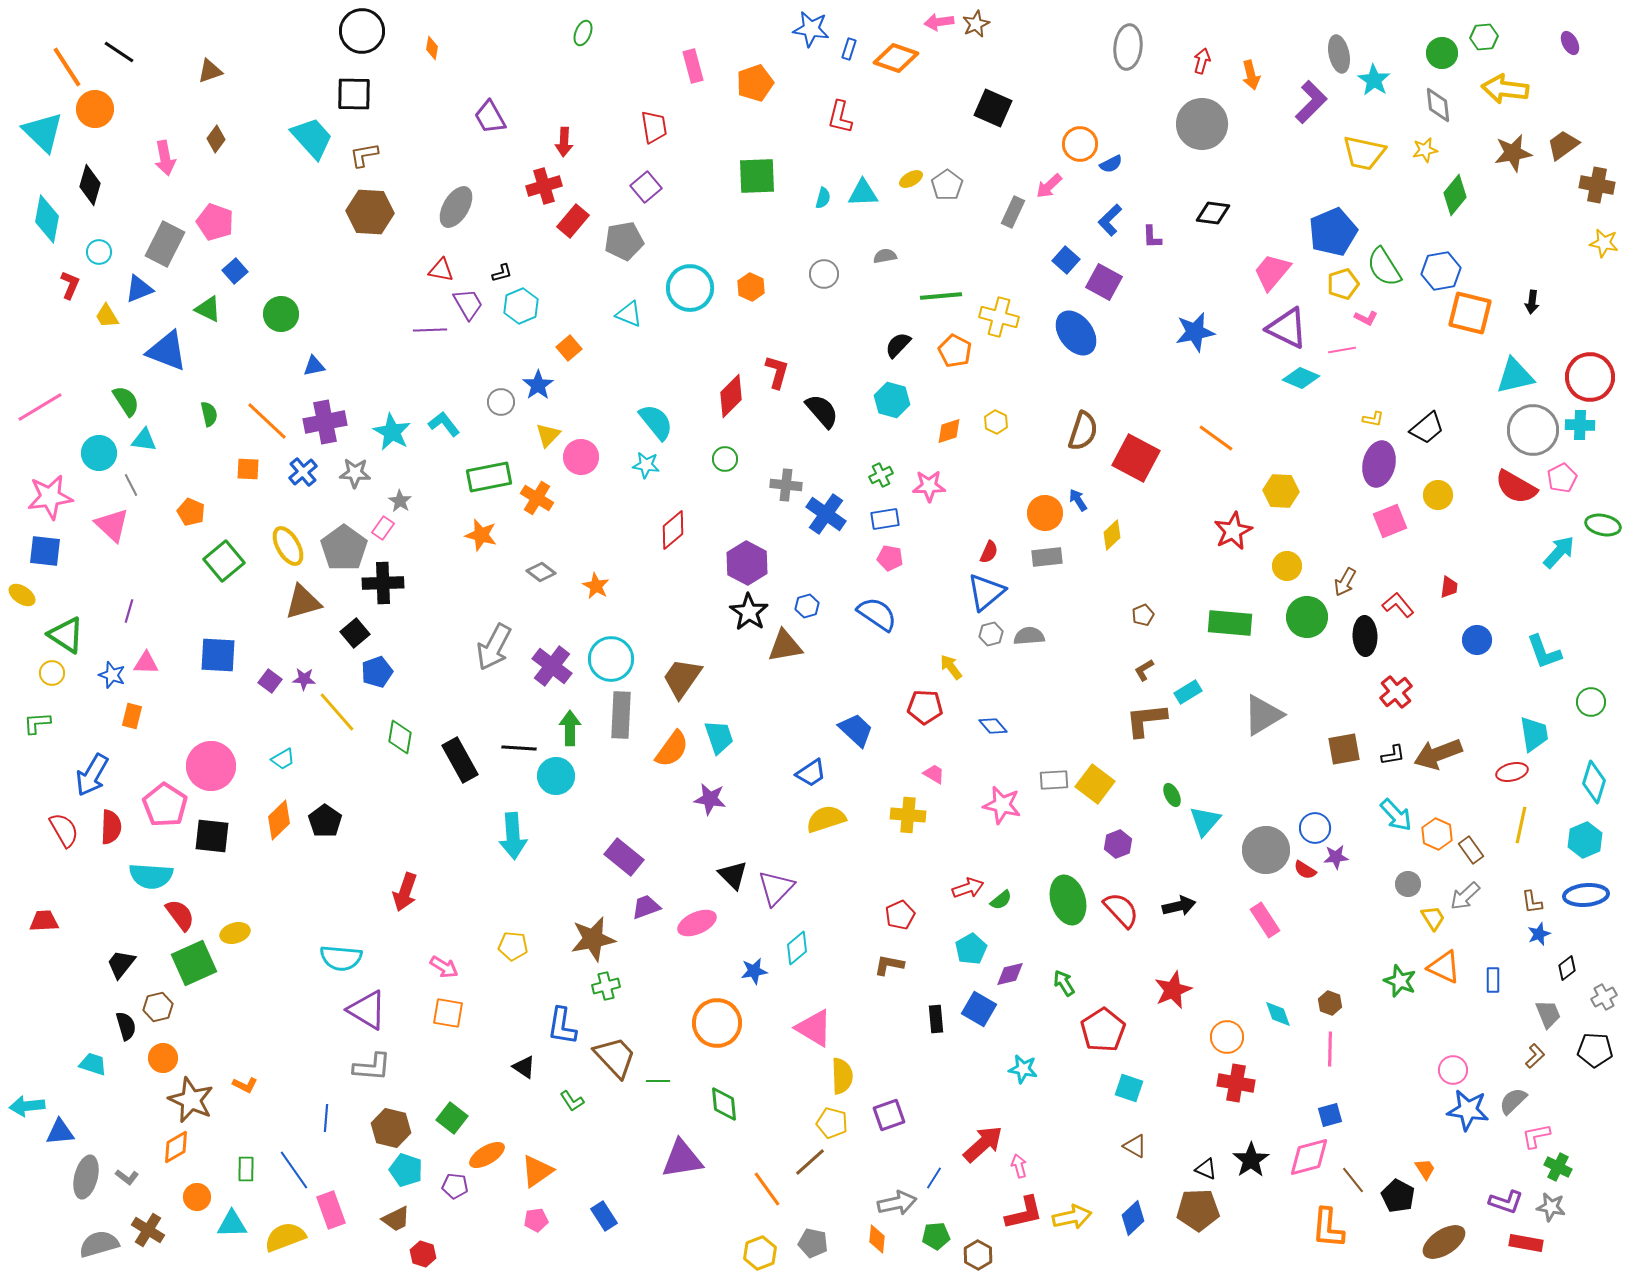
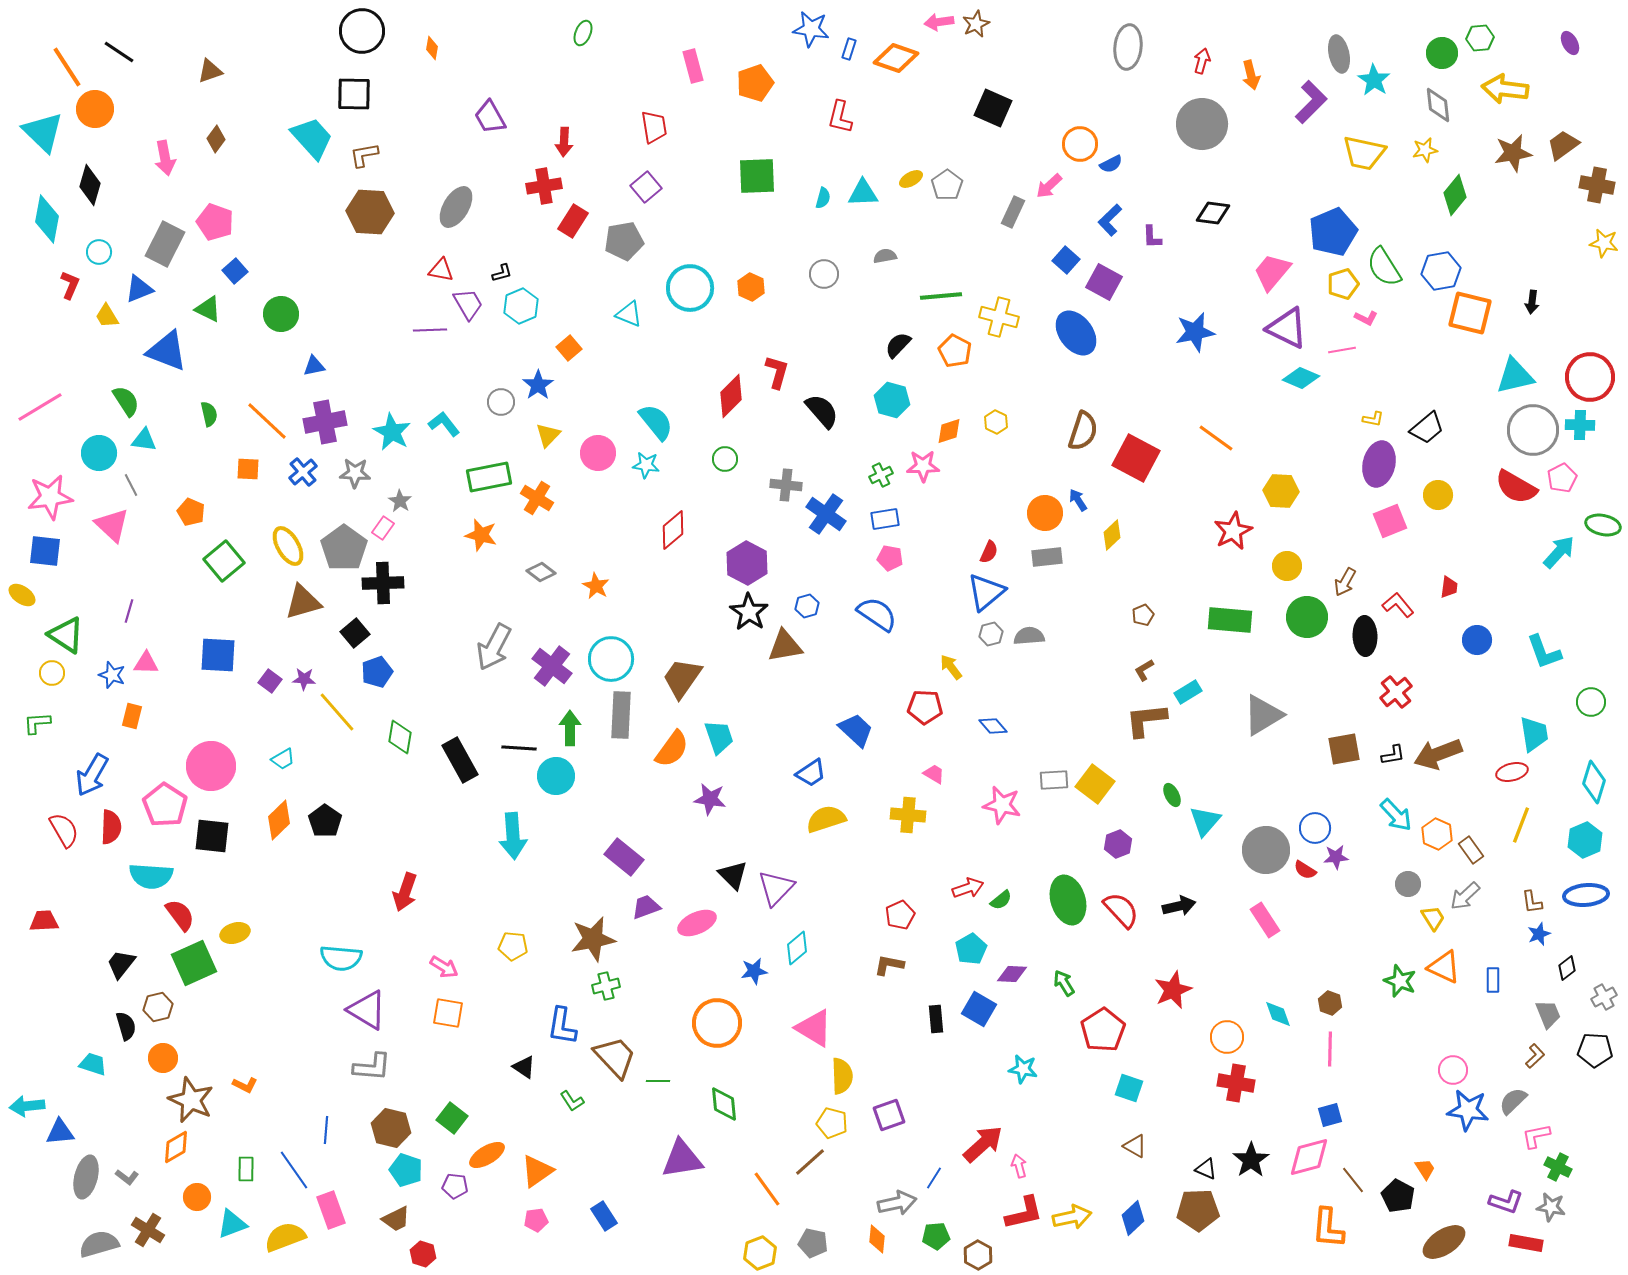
green hexagon at (1484, 37): moved 4 px left, 1 px down
red cross at (544, 186): rotated 8 degrees clockwise
red rectangle at (573, 221): rotated 8 degrees counterclockwise
pink circle at (581, 457): moved 17 px right, 4 px up
pink star at (929, 486): moved 6 px left, 20 px up
green rectangle at (1230, 623): moved 3 px up
yellow line at (1521, 825): rotated 9 degrees clockwise
purple diamond at (1010, 974): moved 2 px right; rotated 16 degrees clockwise
blue line at (326, 1118): moved 12 px down
cyan triangle at (232, 1224): rotated 20 degrees counterclockwise
